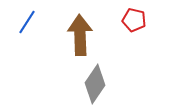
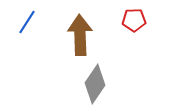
red pentagon: rotated 15 degrees counterclockwise
